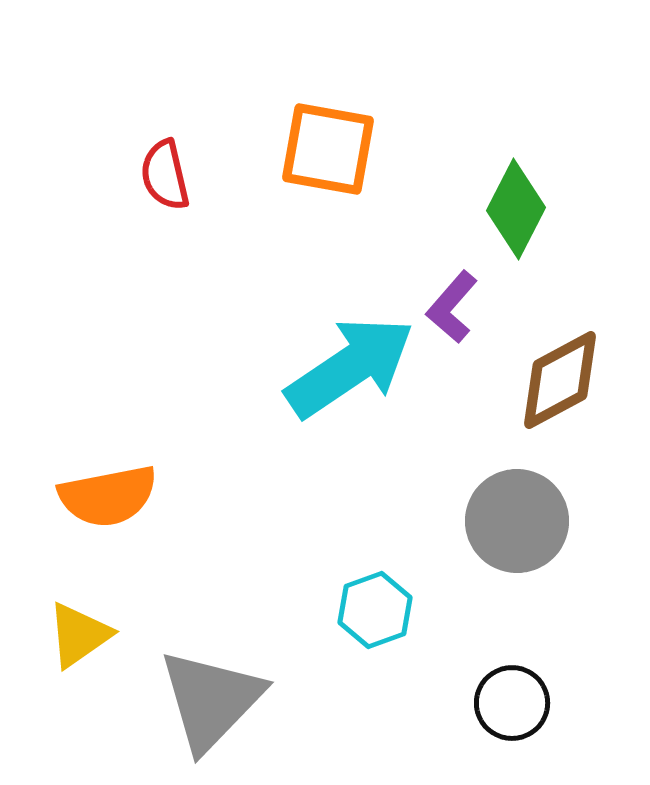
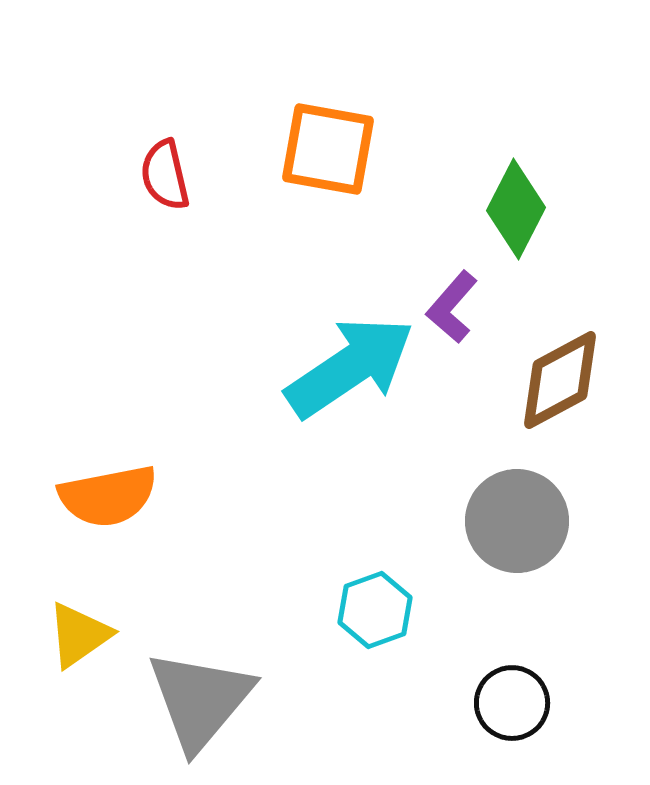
gray triangle: moved 11 px left; rotated 4 degrees counterclockwise
